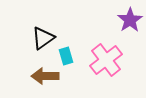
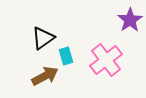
brown arrow: rotated 152 degrees clockwise
